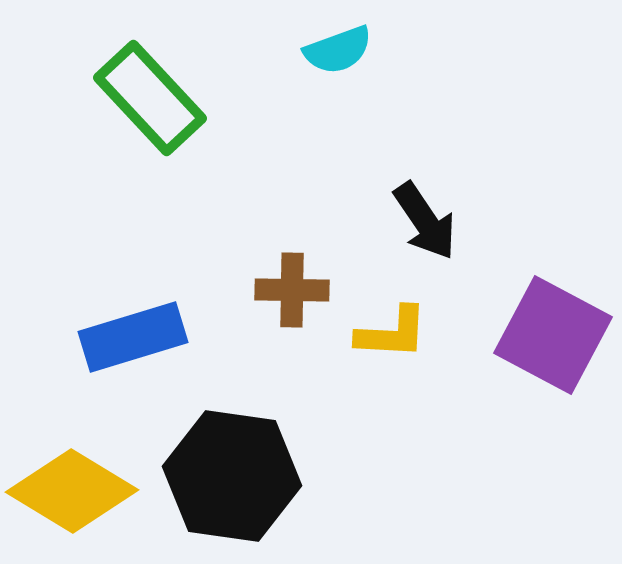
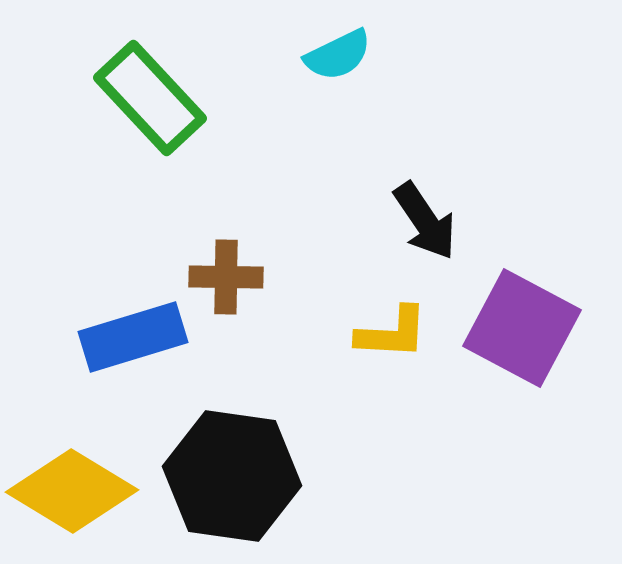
cyan semicircle: moved 5 px down; rotated 6 degrees counterclockwise
brown cross: moved 66 px left, 13 px up
purple square: moved 31 px left, 7 px up
